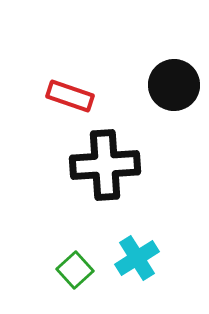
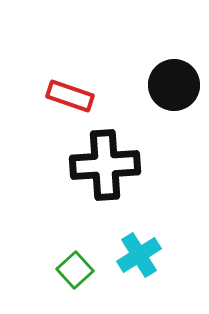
cyan cross: moved 2 px right, 3 px up
